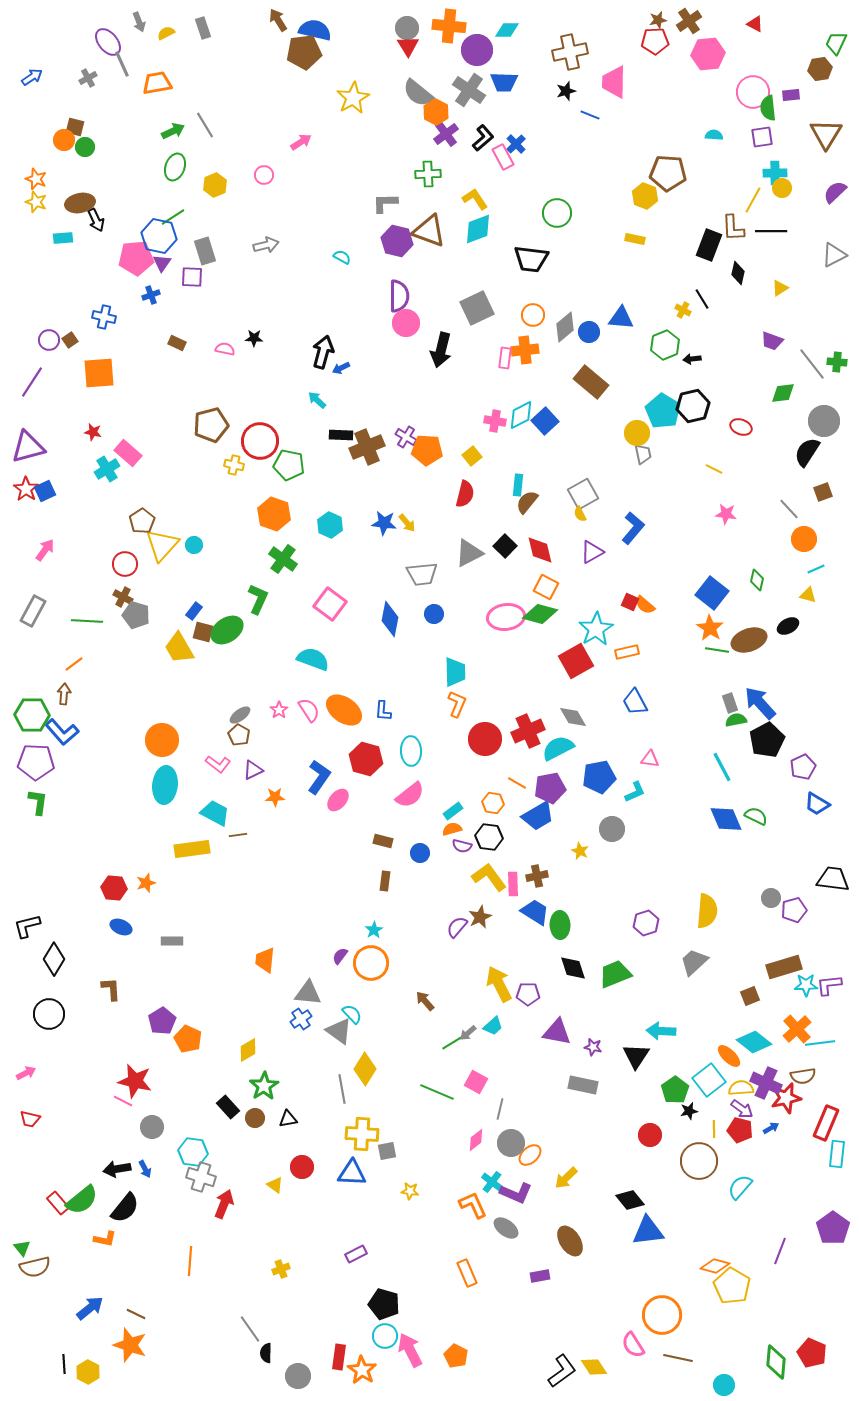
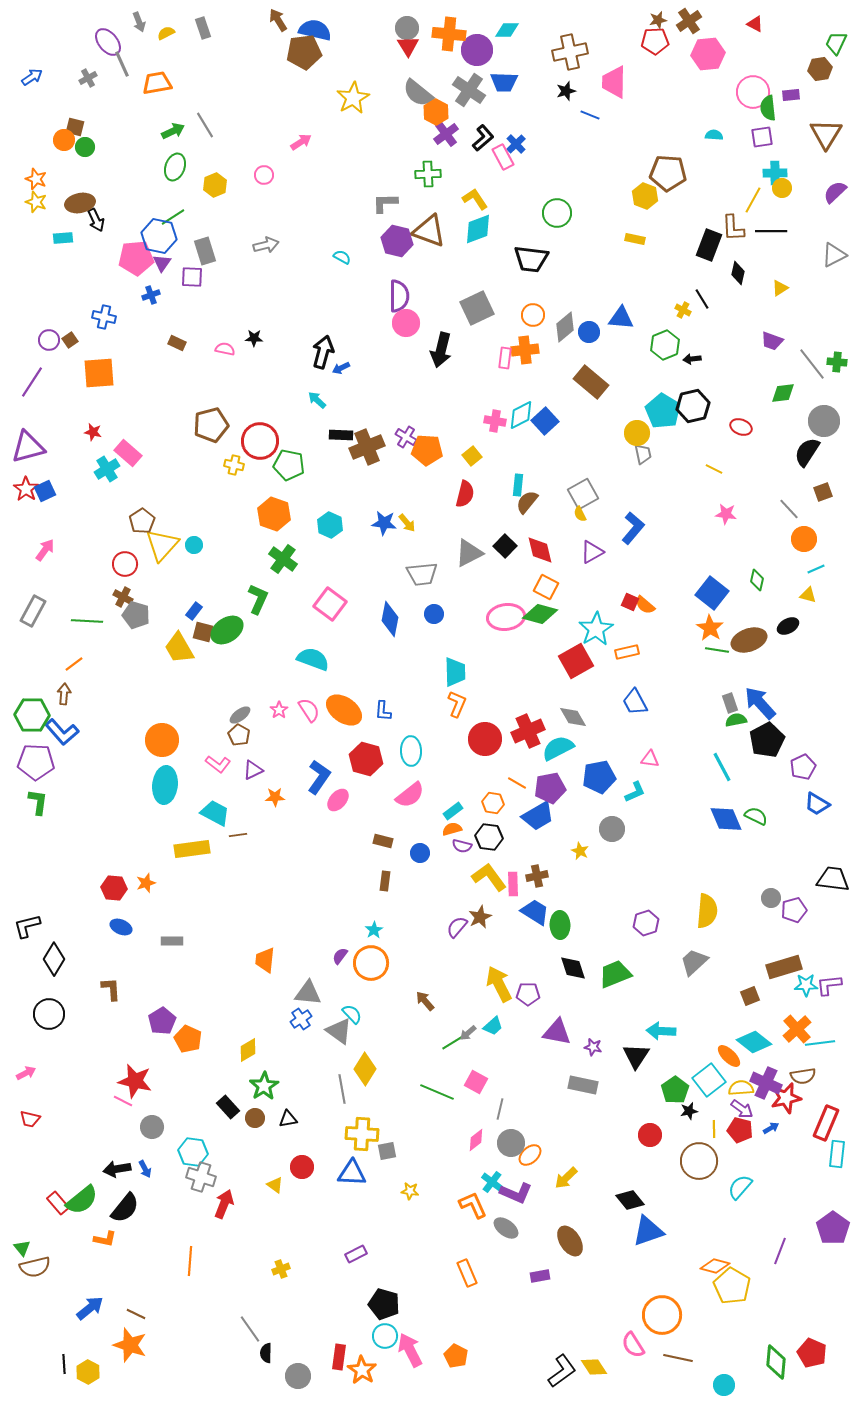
orange cross at (449, 26): moved 8 px down
blue triangle at (648, 1231): rotated 12 degrees counterclockwise
